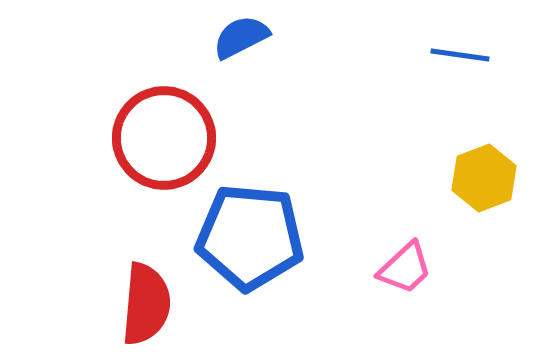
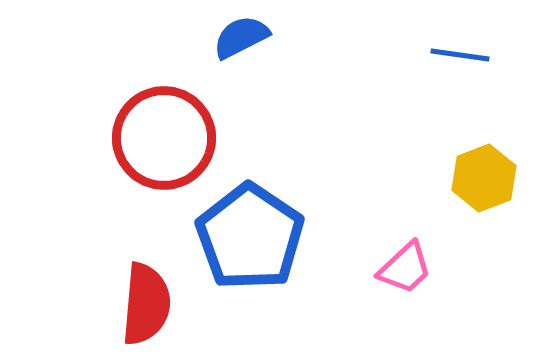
blue pentagon: rotated 29 degrees clockwise
